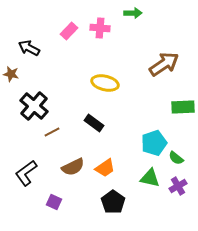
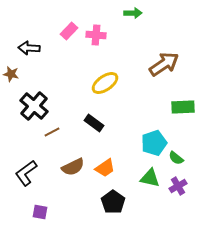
pink cross: moved 4 px left, 7 px down
black arrow: rotated 25 degrees counterclockwise
yellow ellipse: rotated 48 degrees counterclockwise
purple square: moved 14 px left, 10 px down; rotated 14 degrees counterclockwise
